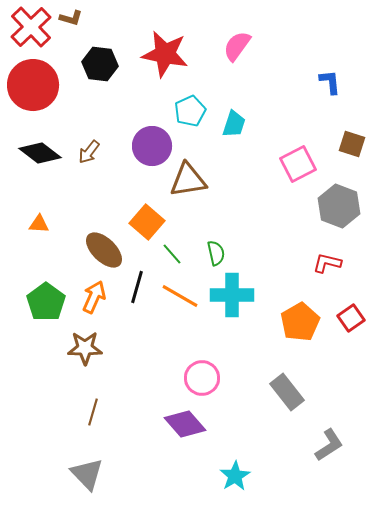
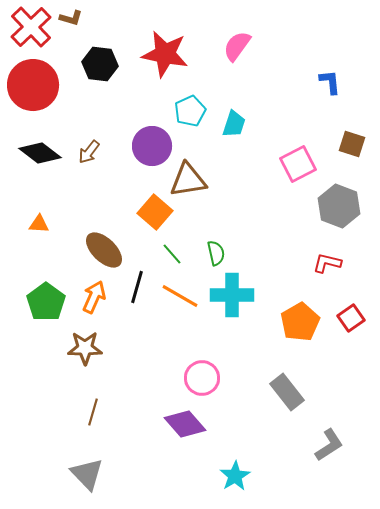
orange square: moved 8 px right, 10 px up
